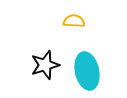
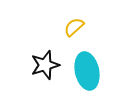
yellow semicircle: moved 6 px down; rotated 45 degrees counterclockwise
